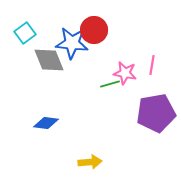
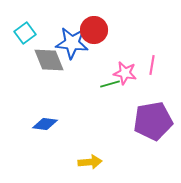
purple pentagon: moved 3 px left, 8 px down
blue diamond: moved 1 px left, 1 px down
